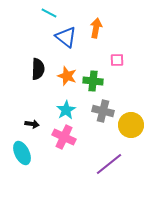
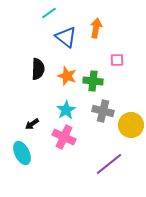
cyan line: rotated 63 degrees counterclockwise
black arrow: rotated 136 degrees clockwise
